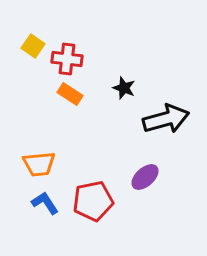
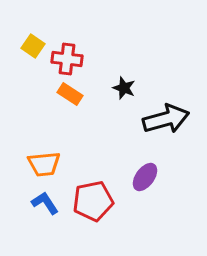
orange trapezoid: moved 5 px right
purple ellipse: rotated 12 degrees counterclockwise
